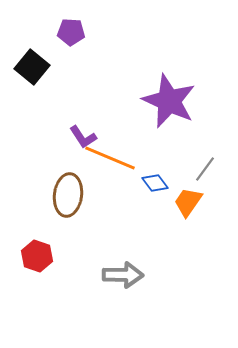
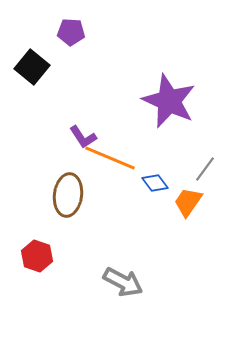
gray arrow: moved 7 px down; rotated 27 degrees clockwise
